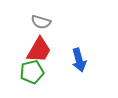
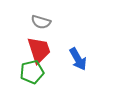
red trapezoid: rotated 48 degrees counterclockwise
blue arrow: moved 1 px left, 1 px up; rotated 15 degrees counterclockwise
